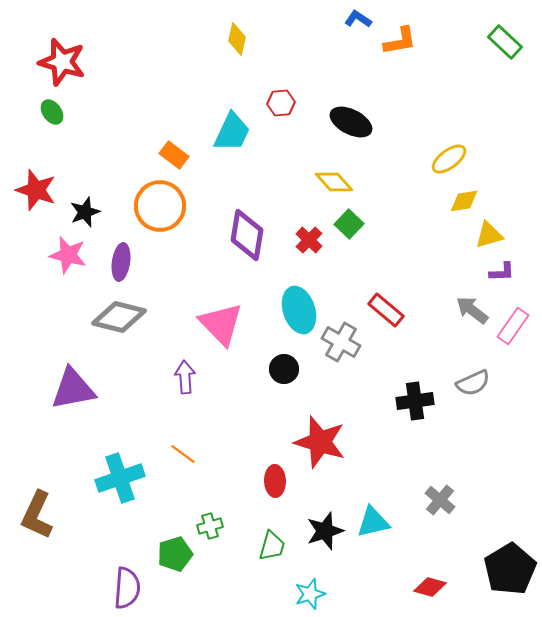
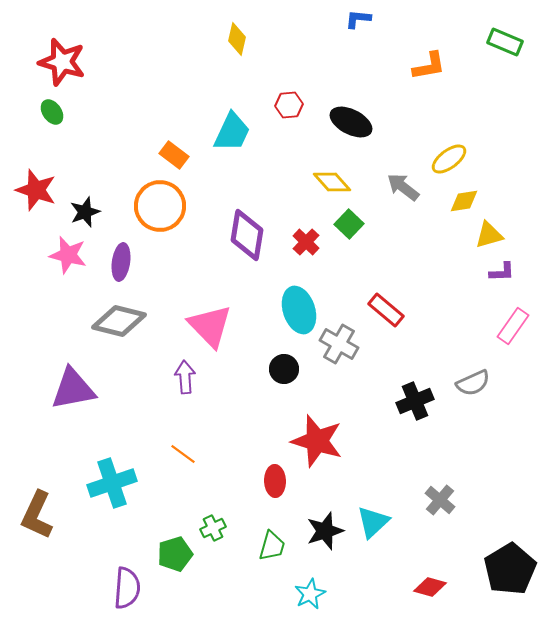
blue L-shape at (358, 19): rotated 28 degrees counterclockwise
orange L-shape at (400, 41): moved 29 px right, 25 px down
green rectangle at (505, 42): rotated 20 degrees counterclockwise
red hexagon at (281, 103): moved 8 px right, 2 px down
yellow diamond at (334, 182): moved 2 px left
red cross at (309, 240): moved 3 px left, 2 px down
gray arrow at (472, 310): moved 69 px left, 123 px up
gray diamond at (119, 317): moved 4 px down
pink triangle at (221, 324): moved 11 px left, 2 px down
gray cross at (341, 342): moved 2 px left, 2 px down
black cross at (415, 401): rotated 15 degrees counterclockwise
red star at (320, 442): moved 3 px left, 1 px up
cyan cross at (120, 478): moved 8 px left, 5 px down
cyan triangle at (373, 522): rotated 30 degrees counterclockwise
green cross at (210, 526): moved 3 px right, 2 px down; rotated 10 degrees counterclockwise
cyan star at (310, 594): rotated 8 degrees counterclockwise
